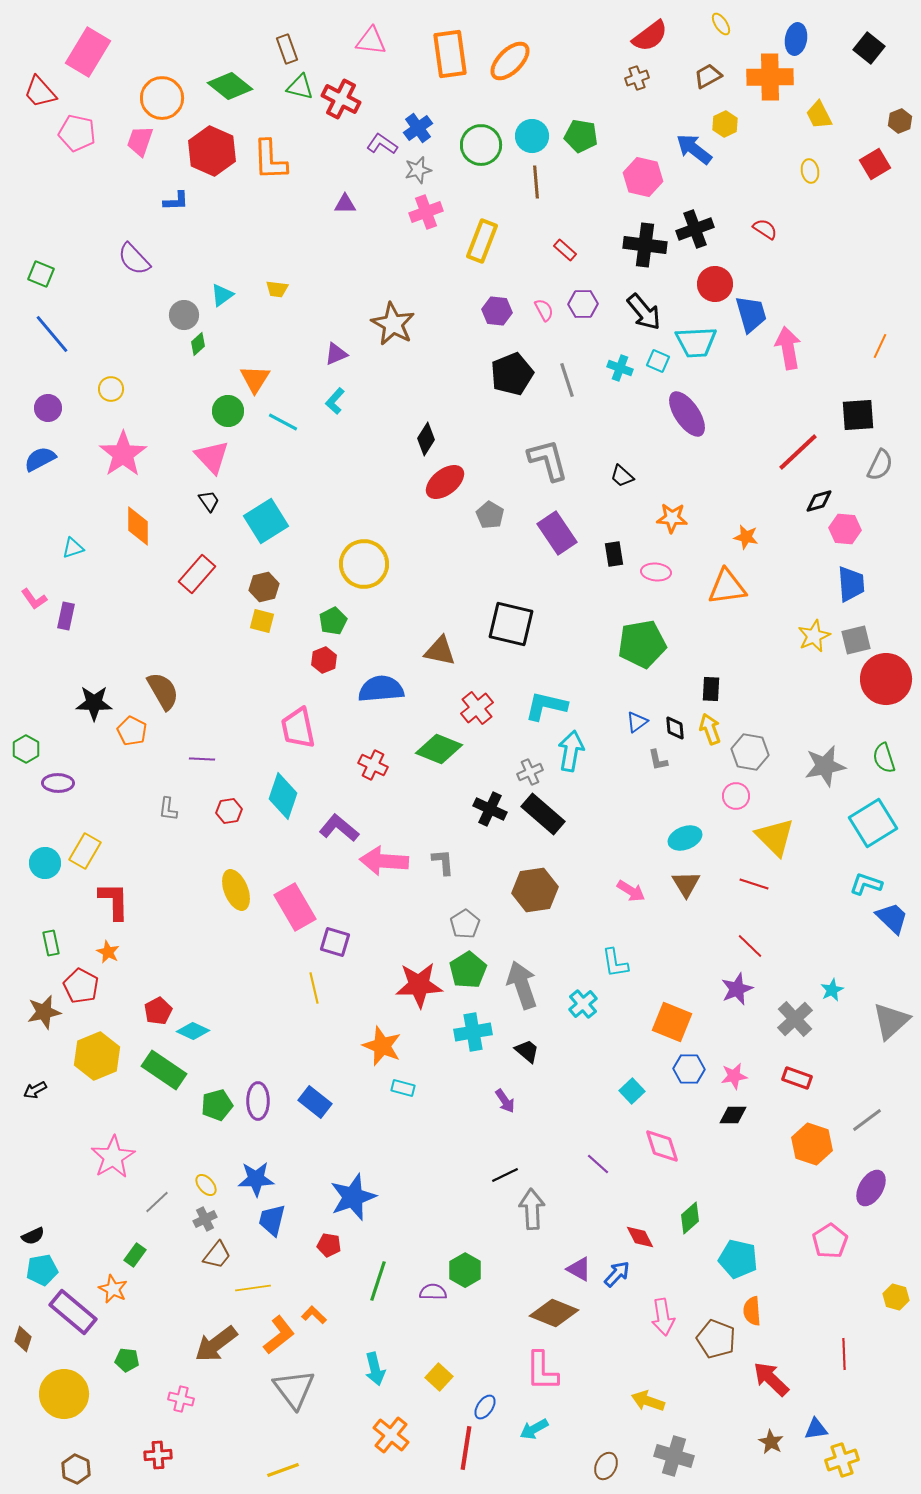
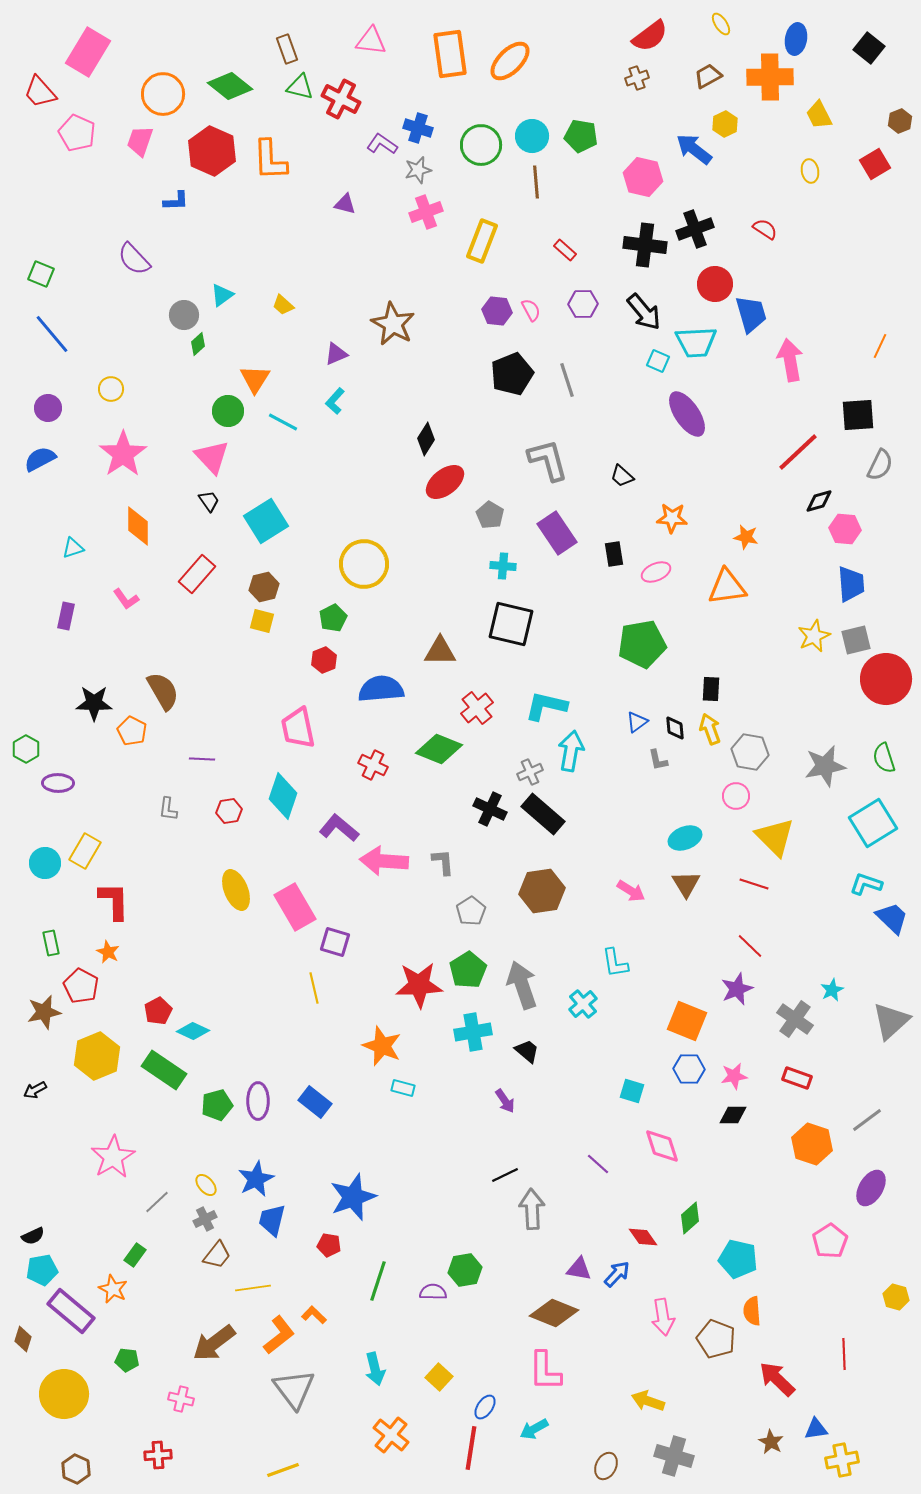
orange circle at (162, 98): moved 1 px right, 4 px up
blue cross at (418, 128): rotated 36 degrees counterclockwise
pink pentagon at (77, 133): rotated 12 degrees clockwise
purple triangle at (345, 204): rotated 15 degrees clockwise
yellow trapezoid at (277, 289): moved 6 px right, 16 px down; rotated 35 degrees clockwise
pink semicircle at (544, 310): moved 13 px left
pink arrow at (788, 348): moved 2 px right, 12 px down
cyan cross at (620, 368): moved 117 px left, 198 px down; rotated 15 degrees counterclockwise
pink ellipse at (656, 572): rotated 28 degrees counterclockwise
pink L-shape at (34, 599): moved 92 px right
green pentagon at (333, 621): moved 3 px up
brown triangle at (440, 651): rotated 12 degrees counterclockwise
brown hexagon at (535, 890): moved 7 px right, 1 px down
gray pentagon at (465, 924): moved 6 px right, 13 px up
gray cross at (795, 1019): rotated 12 degrees counterclockwise
orange square at (672, 1022): moved 15 px right, 1 px up
cyan square at (632, 1091): rotated 30 degrees counterclockwise
blue star at (256, 1179): rotated 24 degrees counterclockwise
red diamond at (640, 1237): moved 3 px right; rotated 8 degrees counterclockwise
purple triangle at (579, 1269): rotated 20 degrees counterclockwise
green hexagon at (465, 1270): rotated 20 degrees clockwise
purple rectangle at (73, 1312): moved 2 px left, 1 px up
brown arrow at (216, 1344): moved 2 px left, 1 px up
pink L-shape at (542, 1371): moved 3 px right
red arrow at (771, 1379): moved 6 px right
red line at (466, 1448): moved 5 px right
yellow cross at (842, 1460): rotated 8 degrees clockwise
